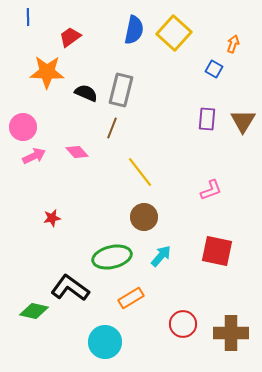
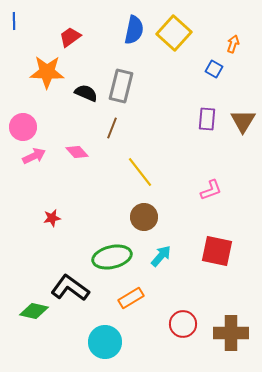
blue line: moved 14 px left, 4 px down
gray rectangle: moved 4 px up
